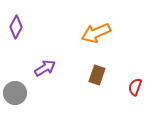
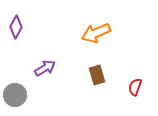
brown rectangle: rotated 36 degrees counterclockwise
gray circle: moved 2 px down
